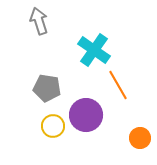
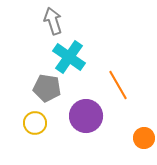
gray arrow: moved 14 px right
cyan cross: moved 25 px left, 7 px down
purple circle: moved 1 px down
yellow circle: moved 18 px left, 3 px up
orange circle: moved 4 px right
